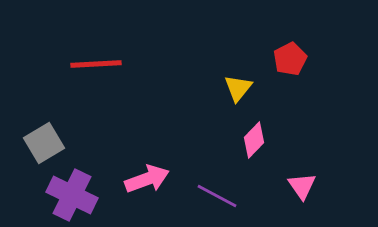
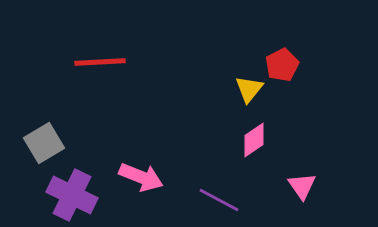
red pentagon: moved 8 px left, 6 px down
red line: moved 4 px right, 2 px up
yellow triangle: moved 11 px right, 1 px down
pink diamond: rotated 12 degrees clockwise
pink arrow: moved 6 px left, 2 px up; rotated 42 degrees clockwise
purple line: moved 2 px right, 4 px down
